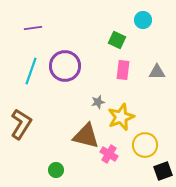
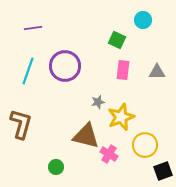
cyan line: moved 3 px left
brown L-shape: rotated 16 degrees counterclockwise
green circle: moved 3 px up
